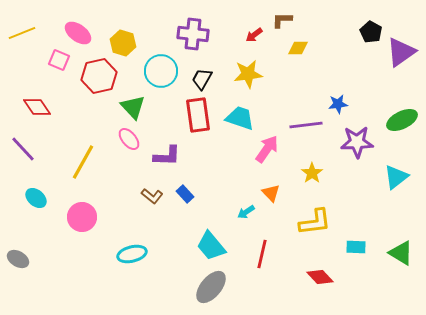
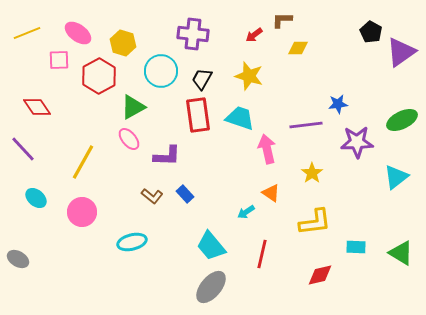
yellow line at (22, 33): moved 5 px right
pink square at (59, 60): rotated 25 degrees counterclockwise
yellow star at (248, 74): moved 1 px right, 2 px down; rotated 24 degrees clockwise
red hexagon at (99, 76): rotated 16 degrees counterclockwise
green triangle at (133, 107): rotated 44 degrees clockwise
pink arrow at (267, 149): rotated 48 degrees counterclockwise
orange triangle at (271, 193): rotated 12 degrees counterclockwise
pink circle at (82, 217): moved 5 px up
cyan ellipse at (132, 254): moved 12 px up
red diamond at (320, 277): moved 2 px up; rotated 60 degrees counterclockwise
